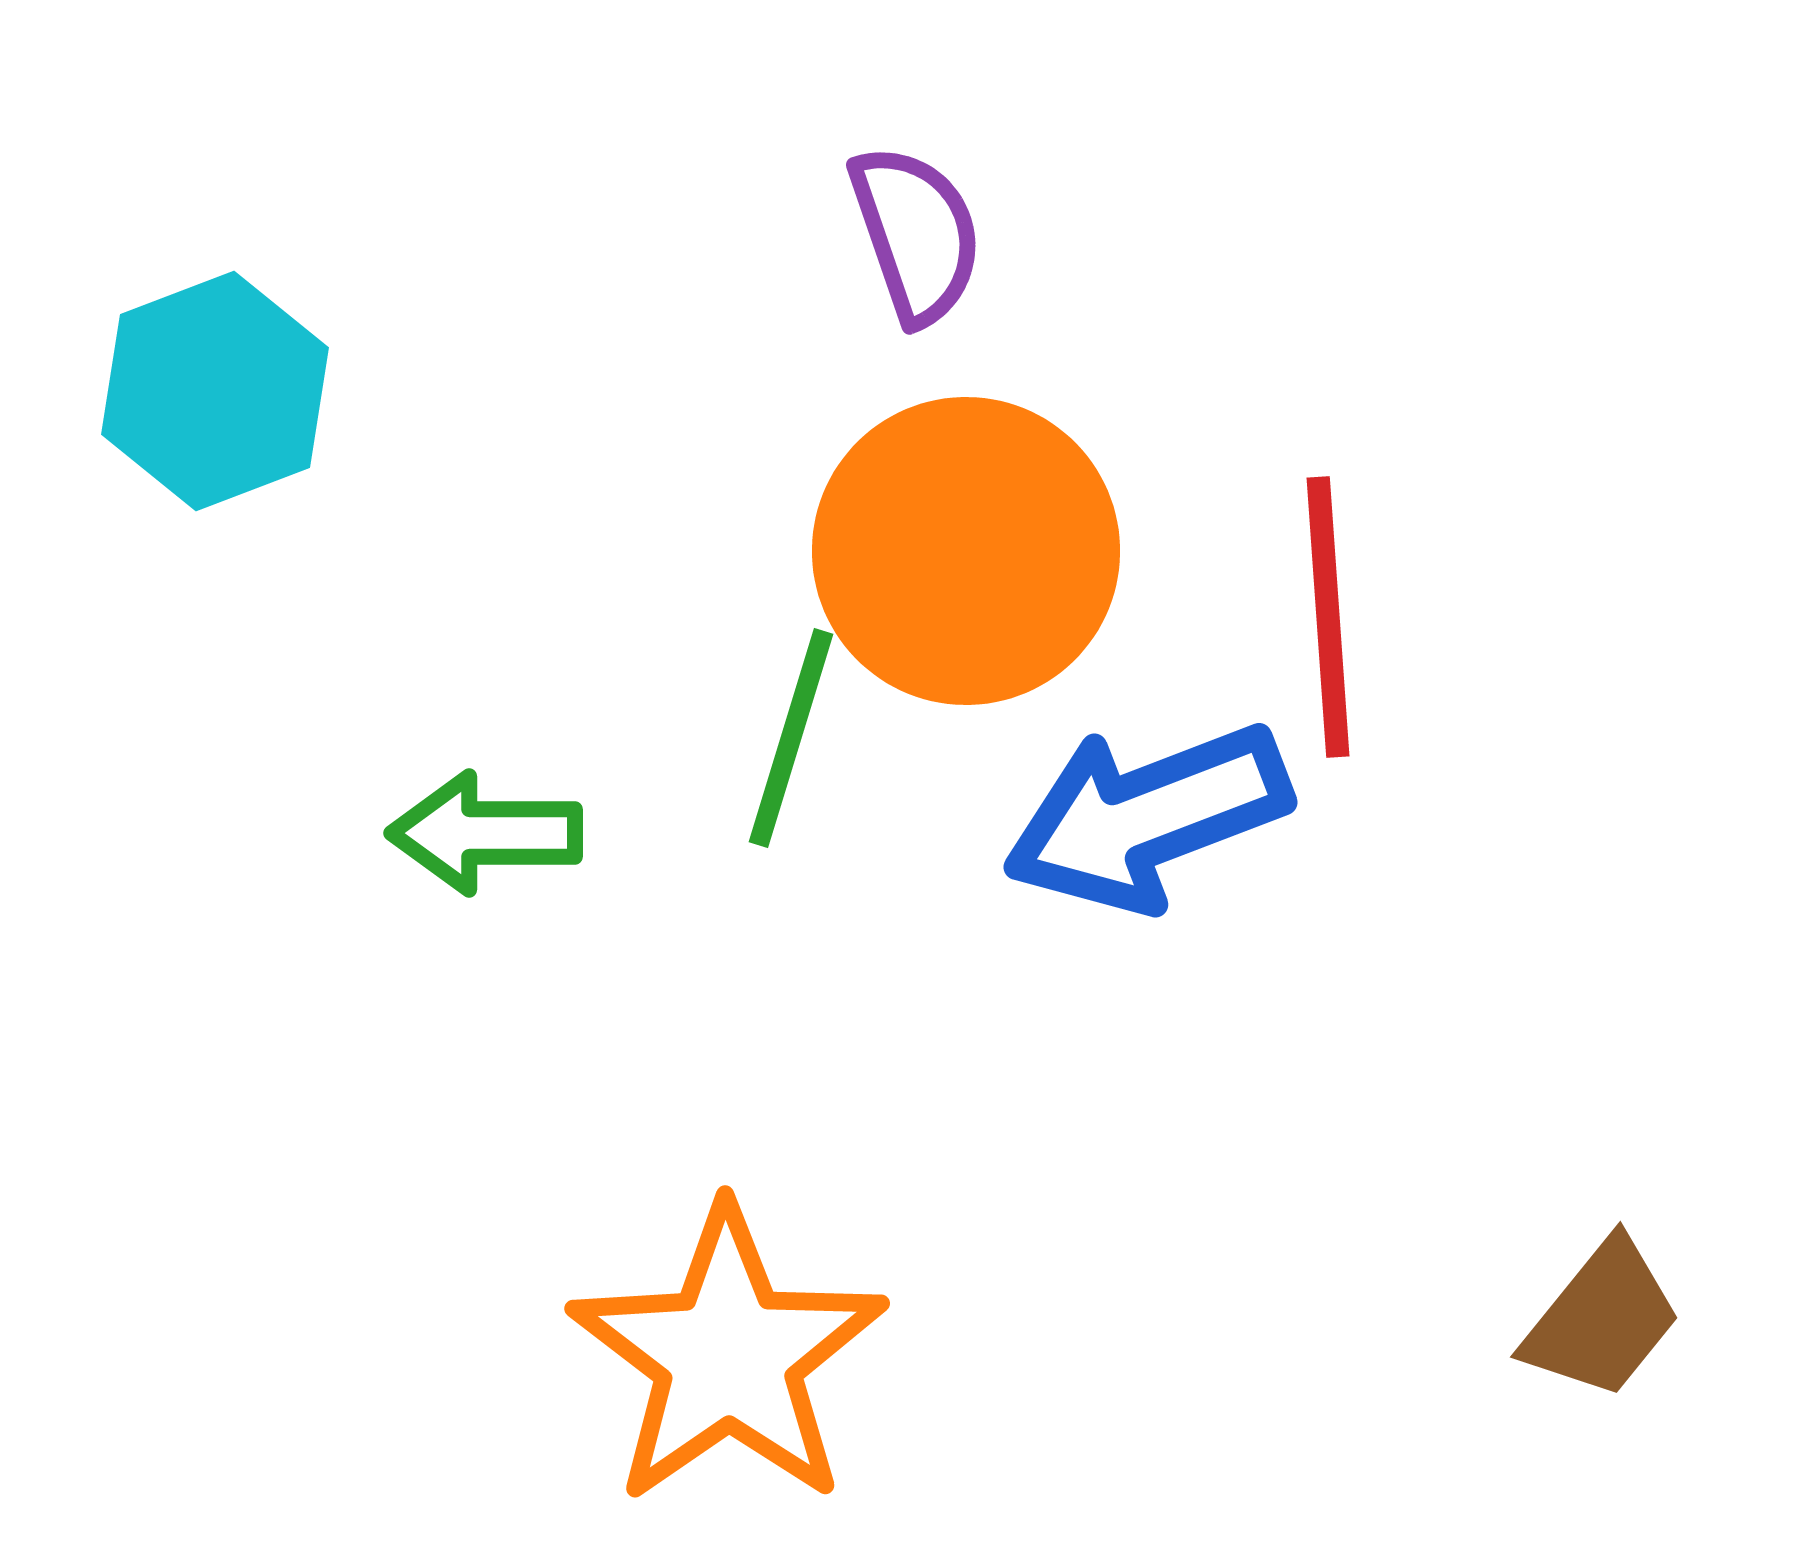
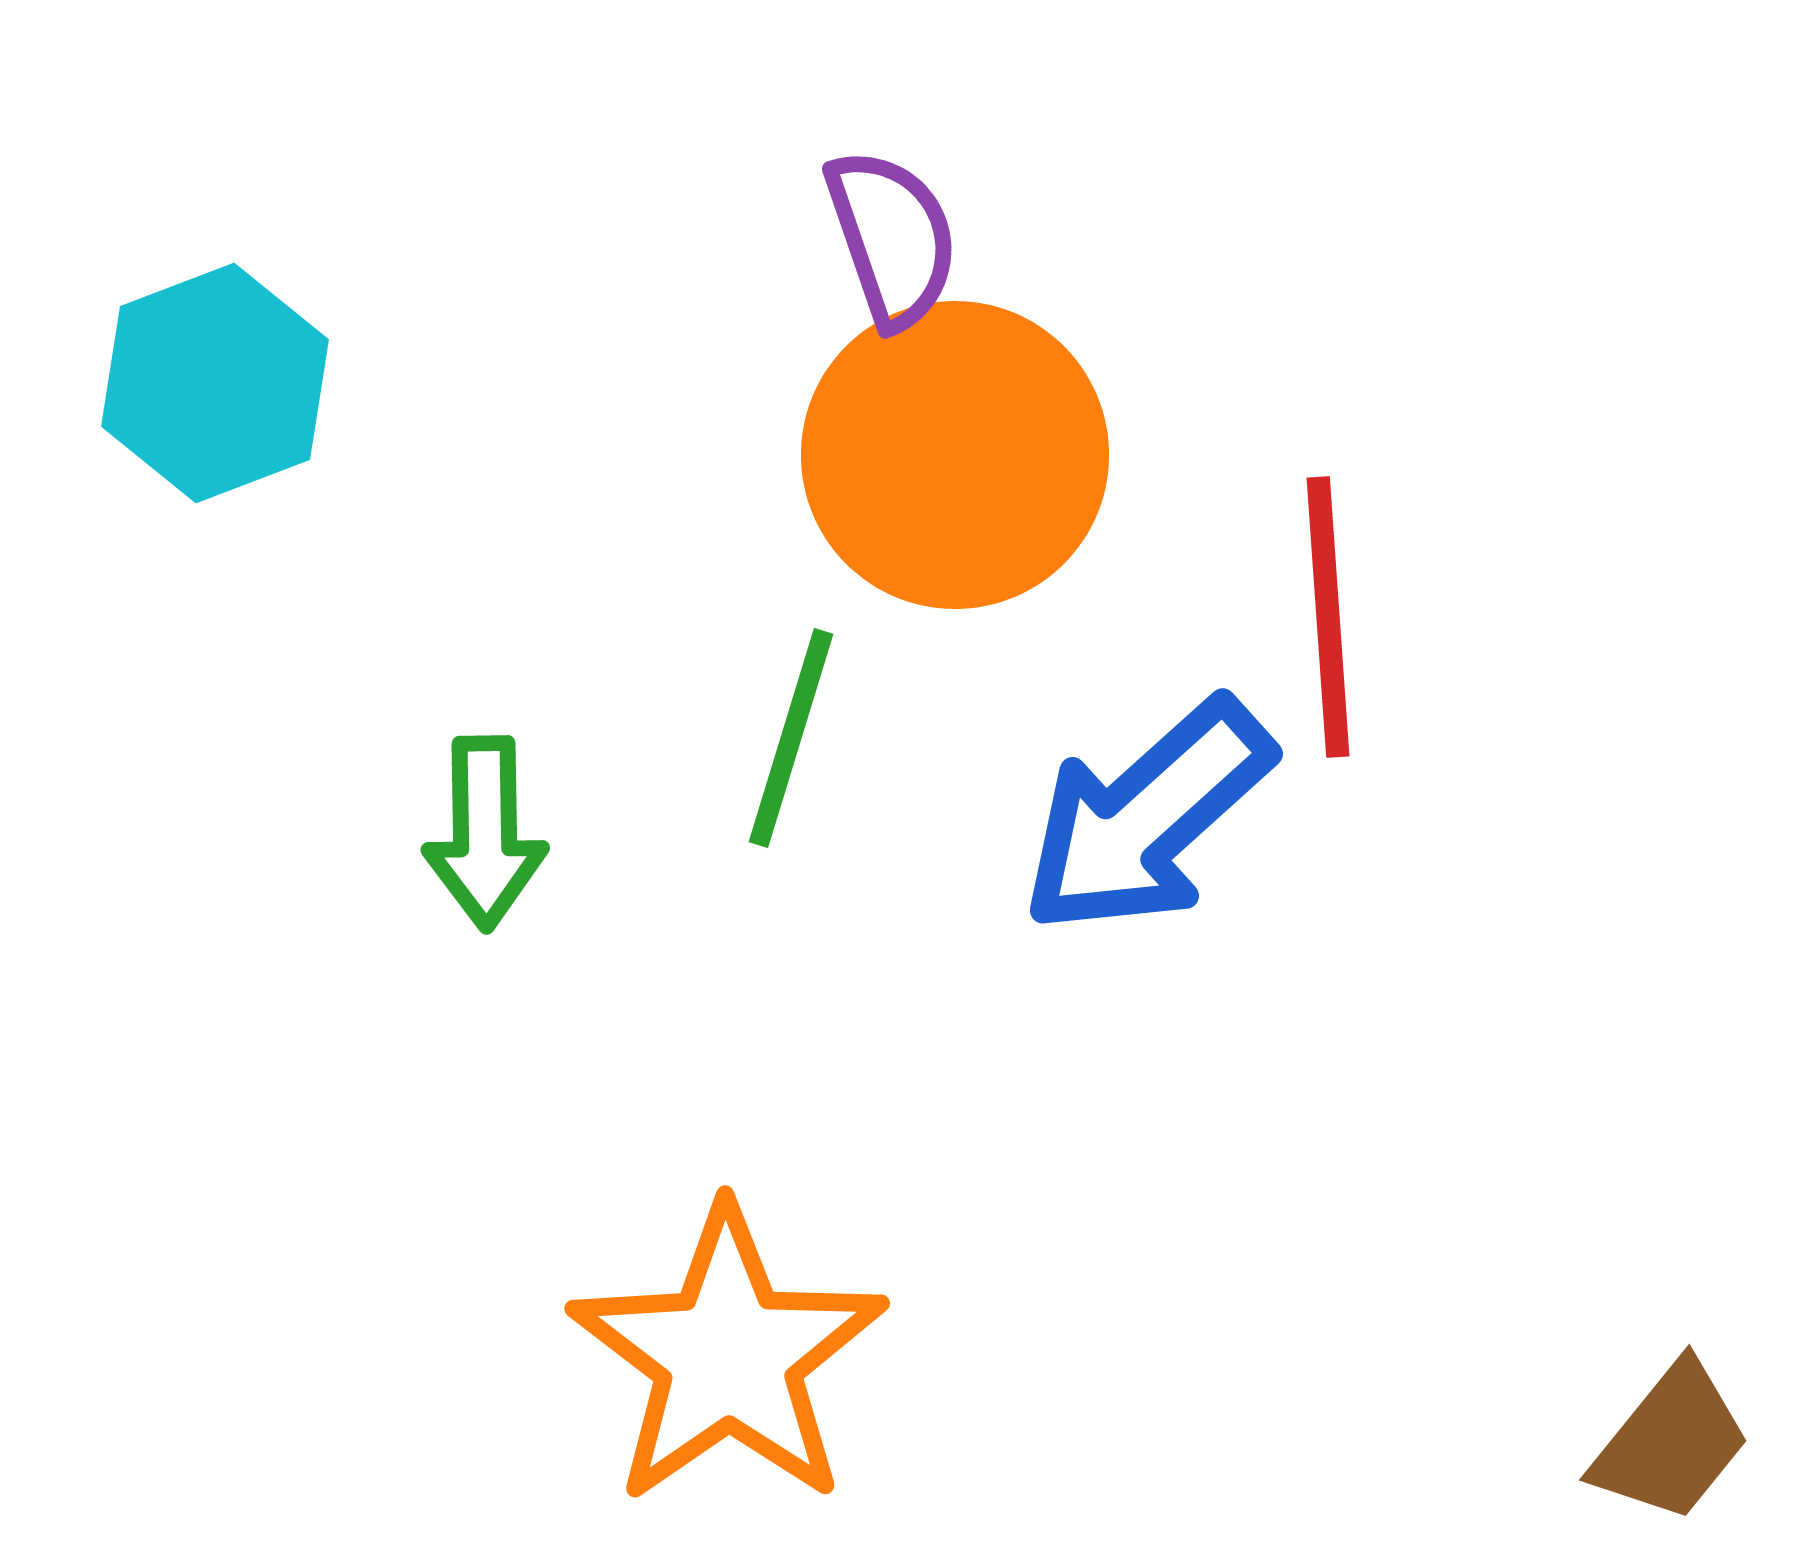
purple semicircle: moved 24 px left, 4 px down
cyan hexagon: moved 8 px up
orange circle: moved 11 px left, 96 px up
blue arrow: rotated 21 degrees counterclockwise
green arrow: rotated 91 degrees counterclockwise
brown trapezoid: moved 69 px right, 123 px down
